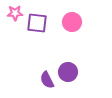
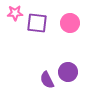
pink circle: moved 2 px left, 1 px down
